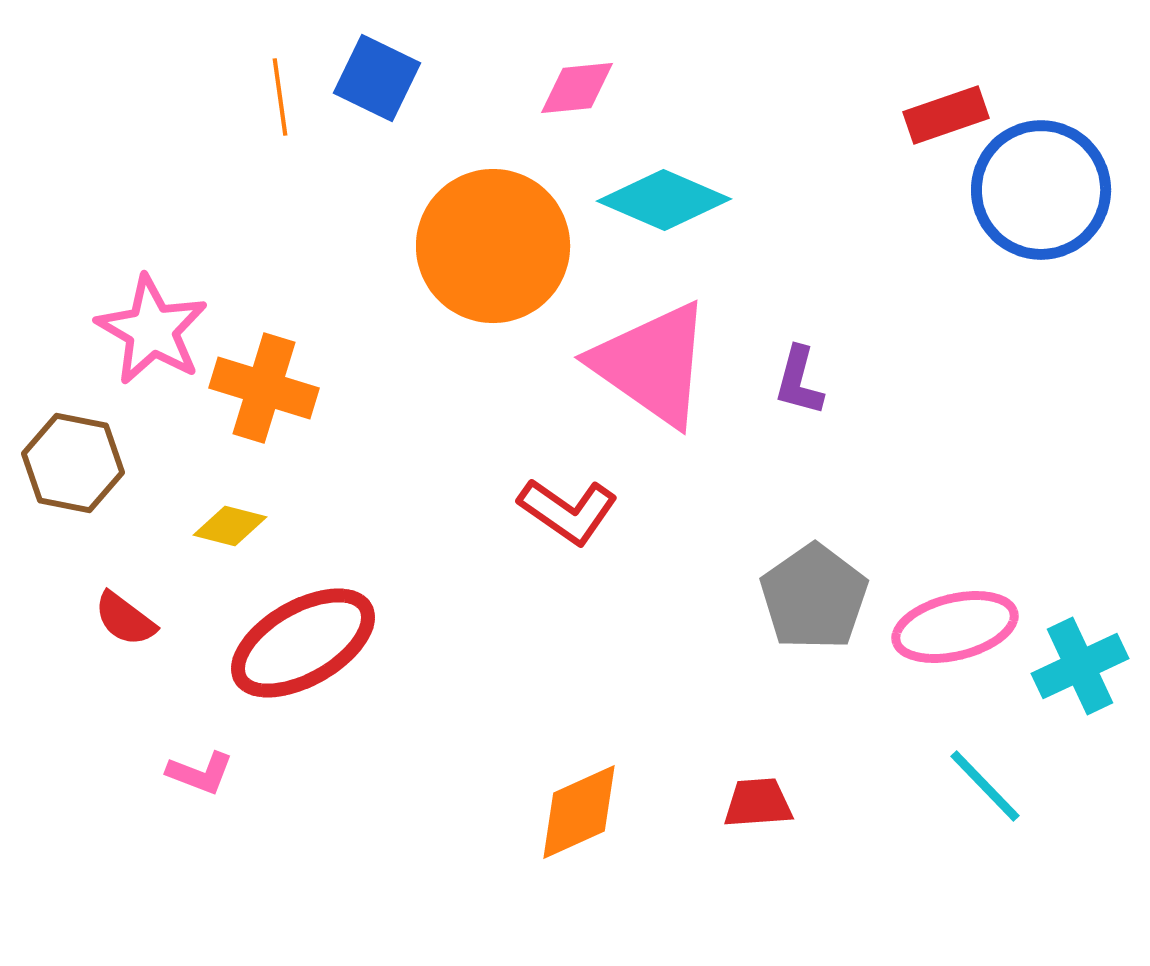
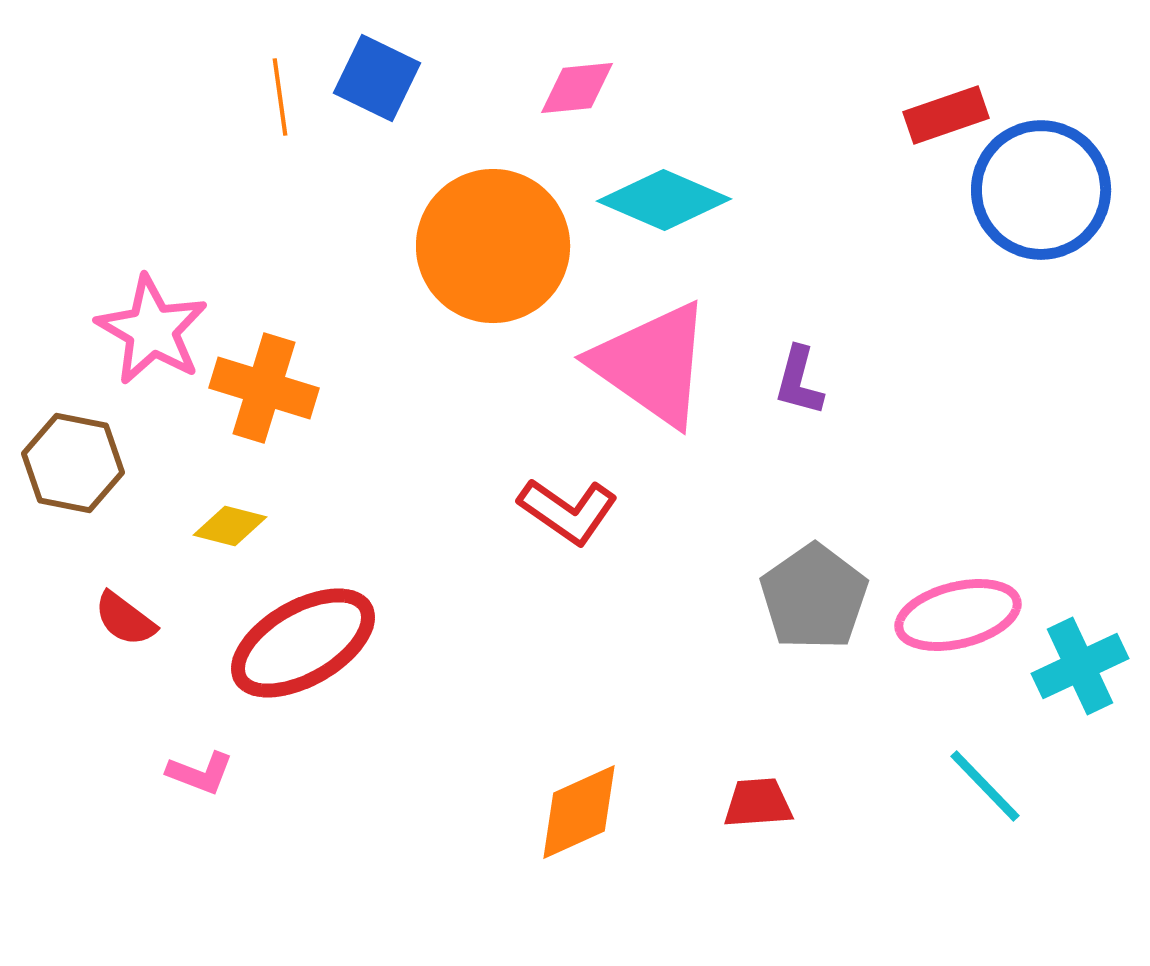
pink ellipse: moved 3 px right, 12 px up
